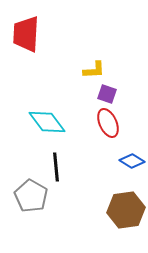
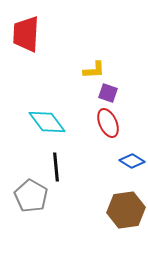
purple square: moved 1 px right, 1 px up
